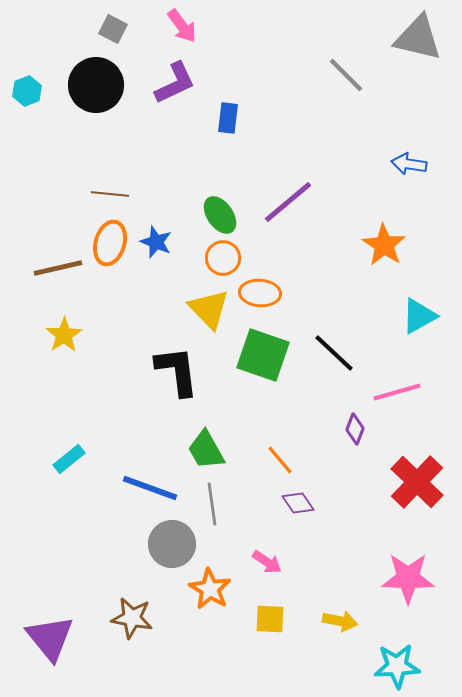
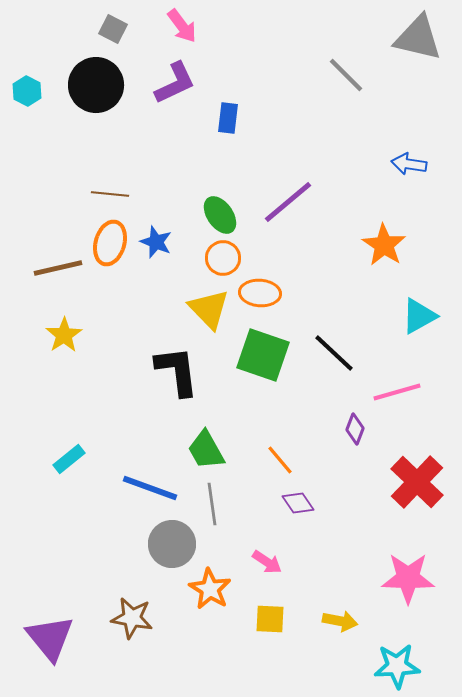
cyan hexagon at (27, 91): rotated 12 degrees counterclockwise
